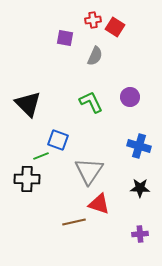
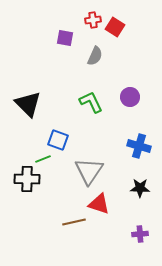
green line: moved 2 px right, 3 px down
